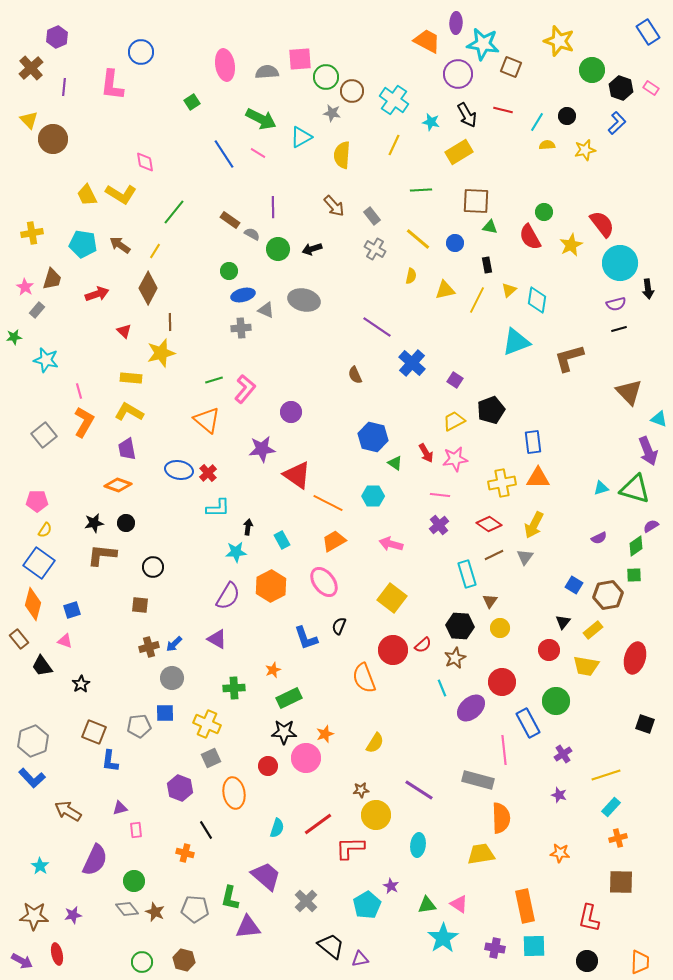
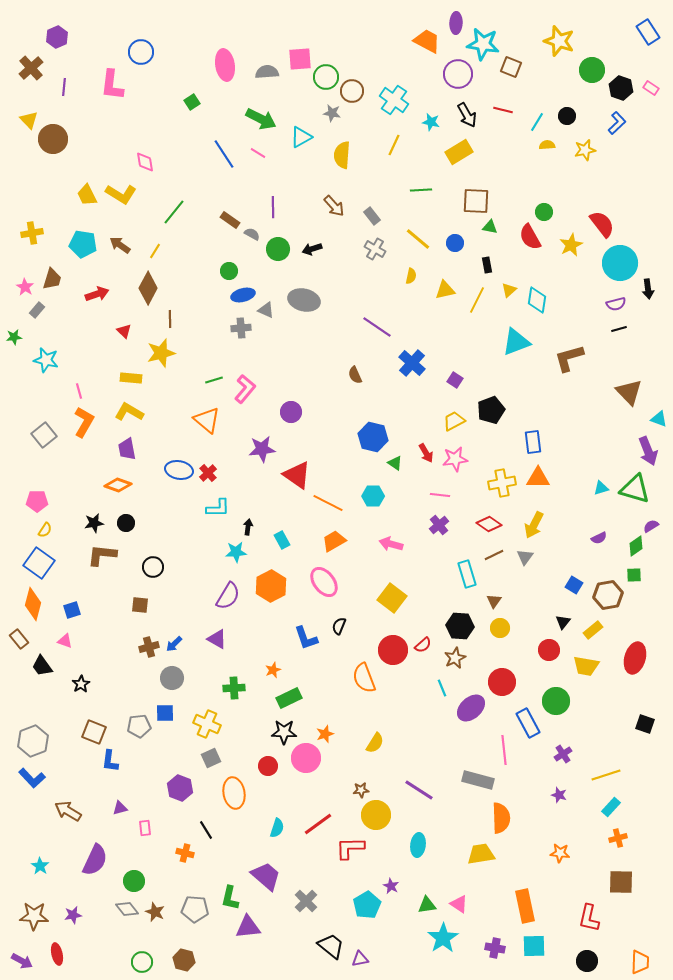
brown line at (170, 322): moved 3 px up
brown triangle at (490, 601): moved 4 px right
pink rectangle at (136, 830): moved 9 px right, 2 px up
